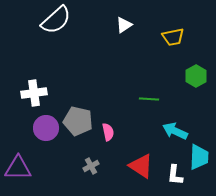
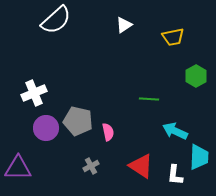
white cross: rotated 15 degrees counterclockwise
